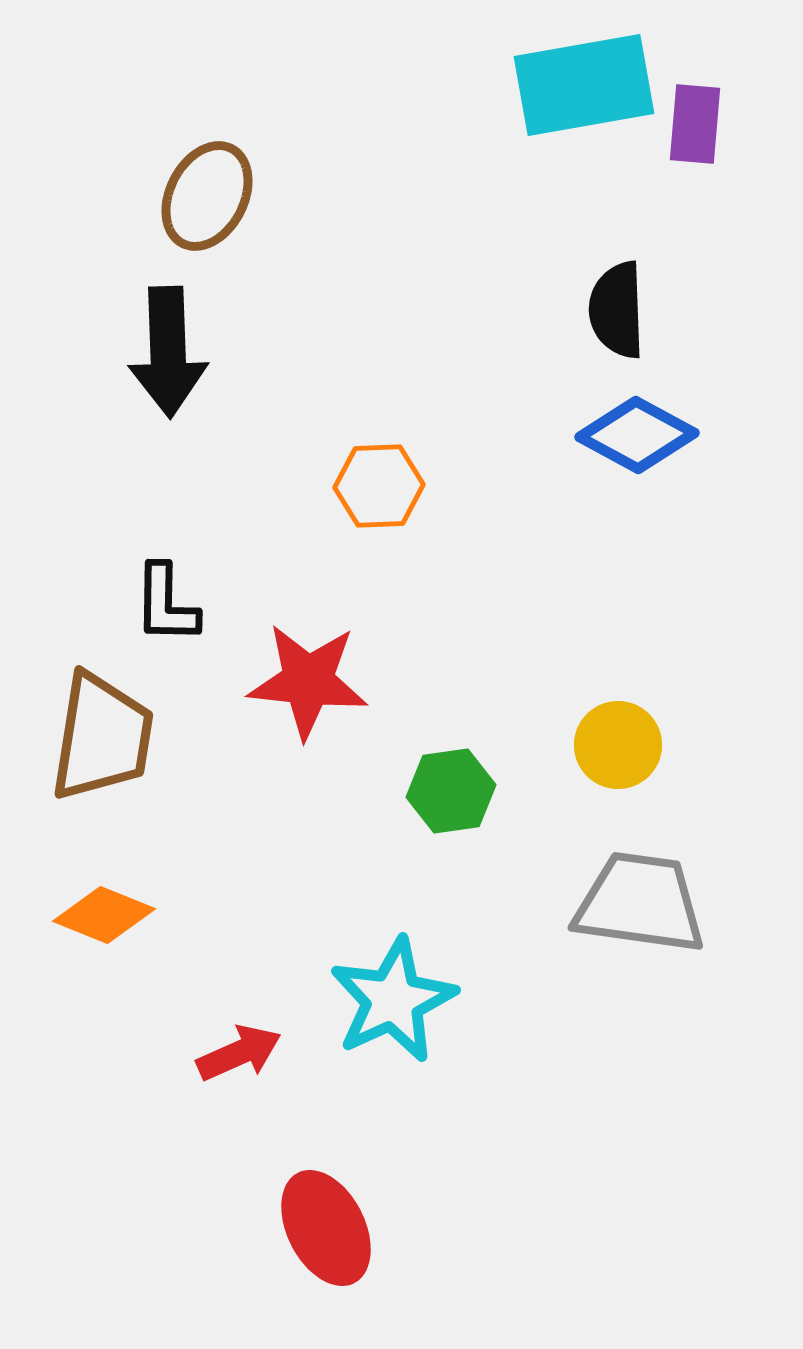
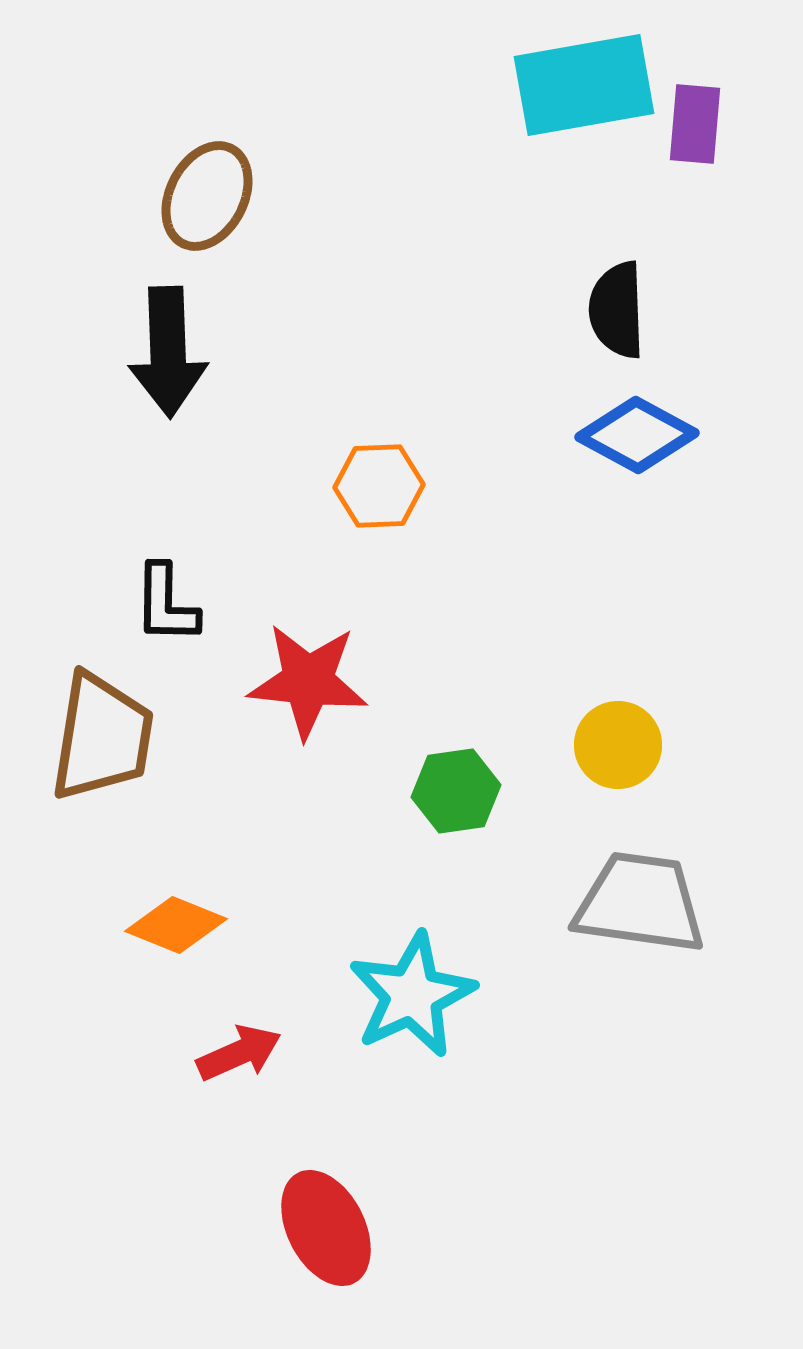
green hexagon: moved 5 px right
orange diamond: moved 72 px right, 10 px down
cyan star: moved 19 px right, 5 px up
